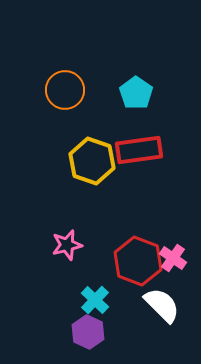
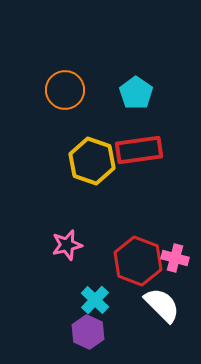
pink cross: moved 2 px right; rotated 20 degrees counterclockwise
